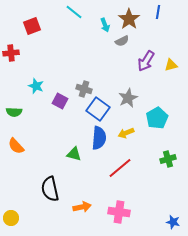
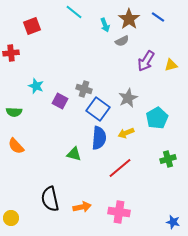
blue line: moved 5 px down; rotated 64 degrees counterclockwise
black semicircle: moved 10 px down
